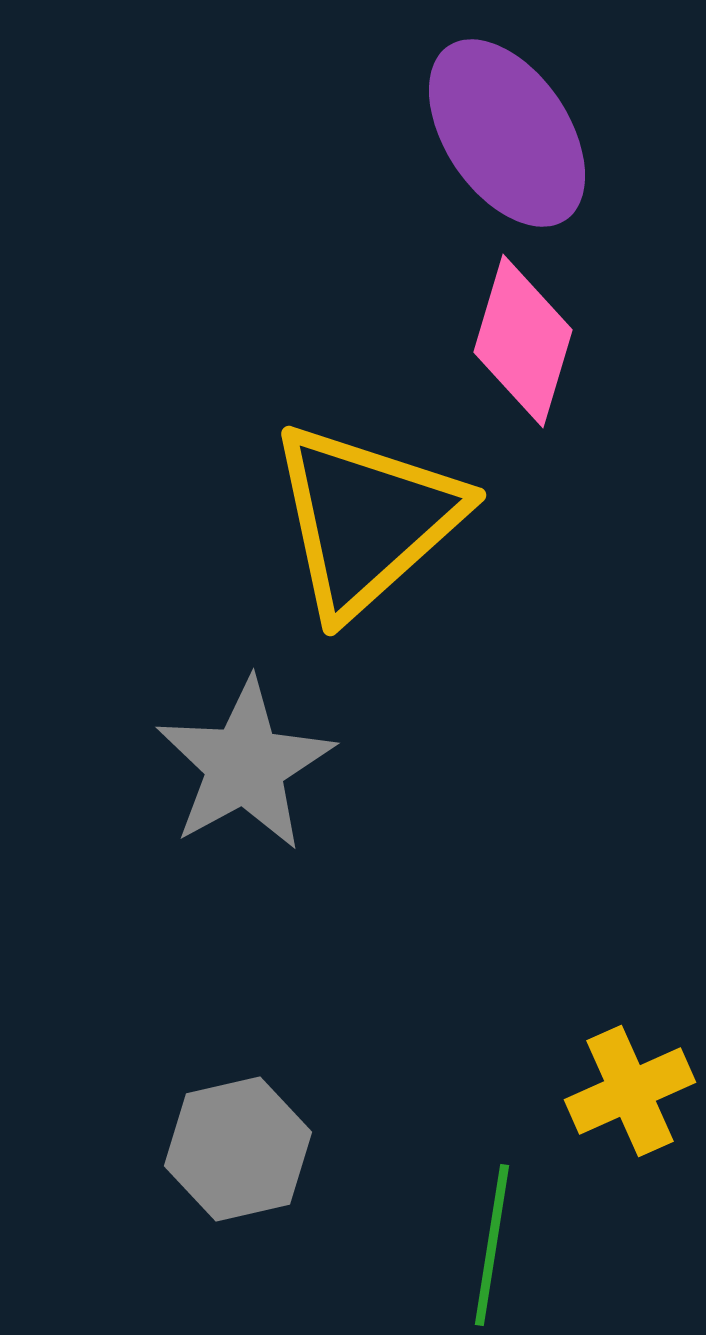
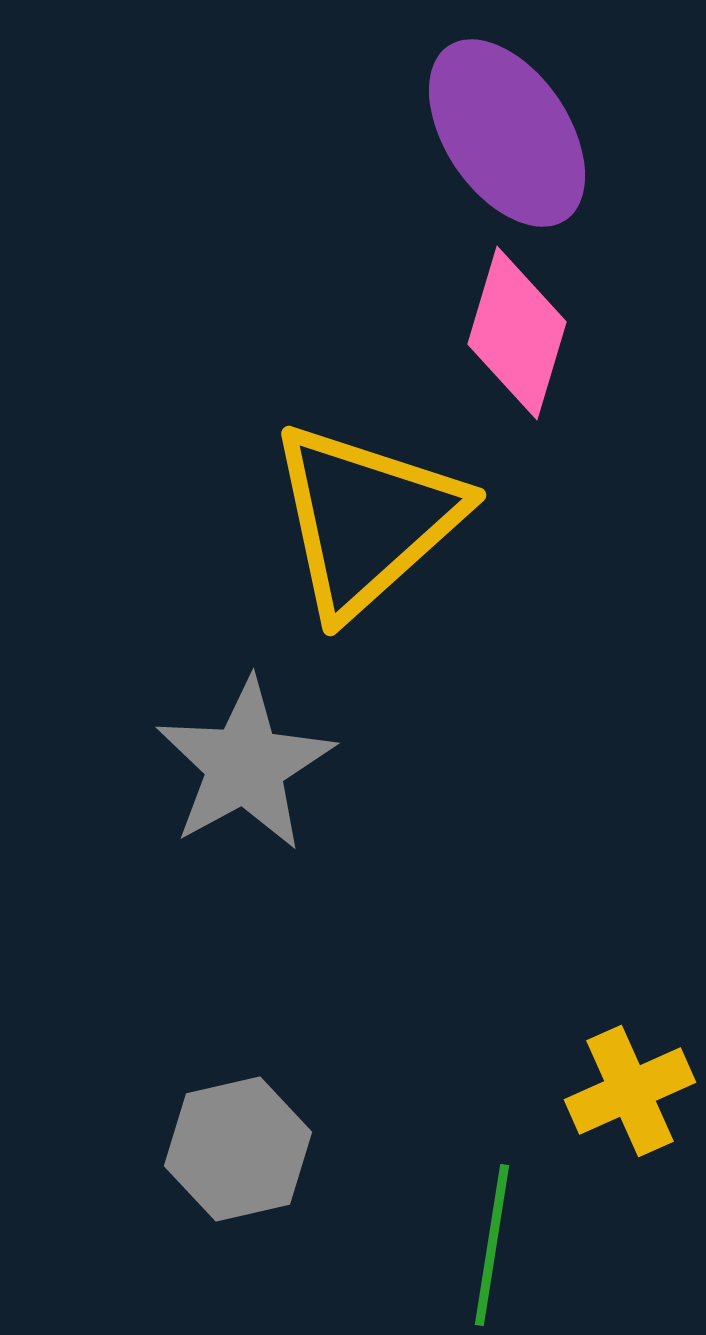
pink diamond: moved 6 px left, 8 px up
